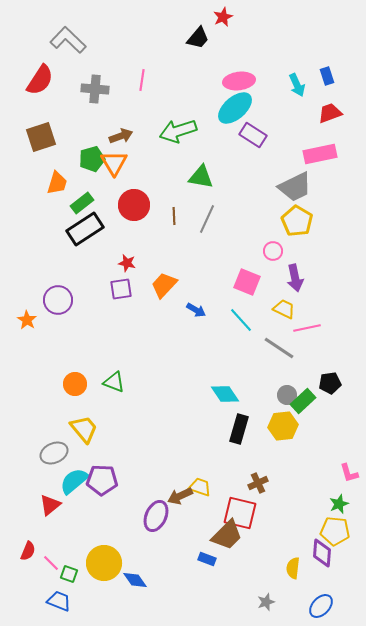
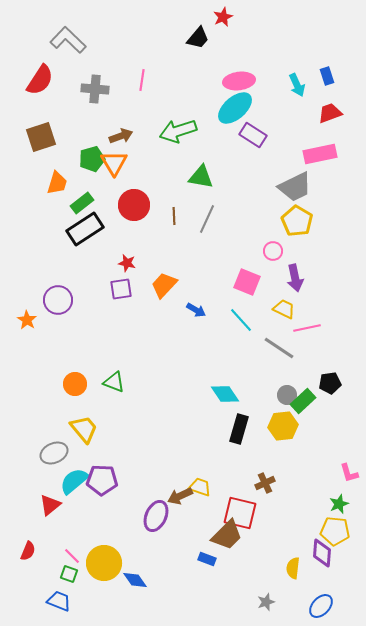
brown cross at (258, 483): moved 7 px right
pink line at (51, 563): moved 21 px right, 7 px up
